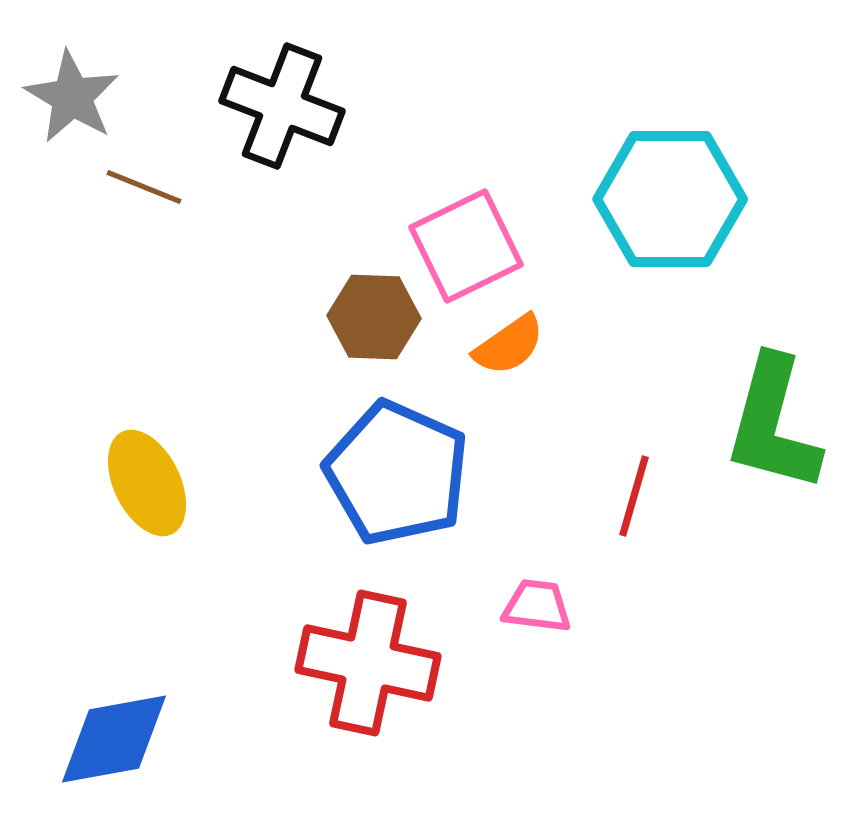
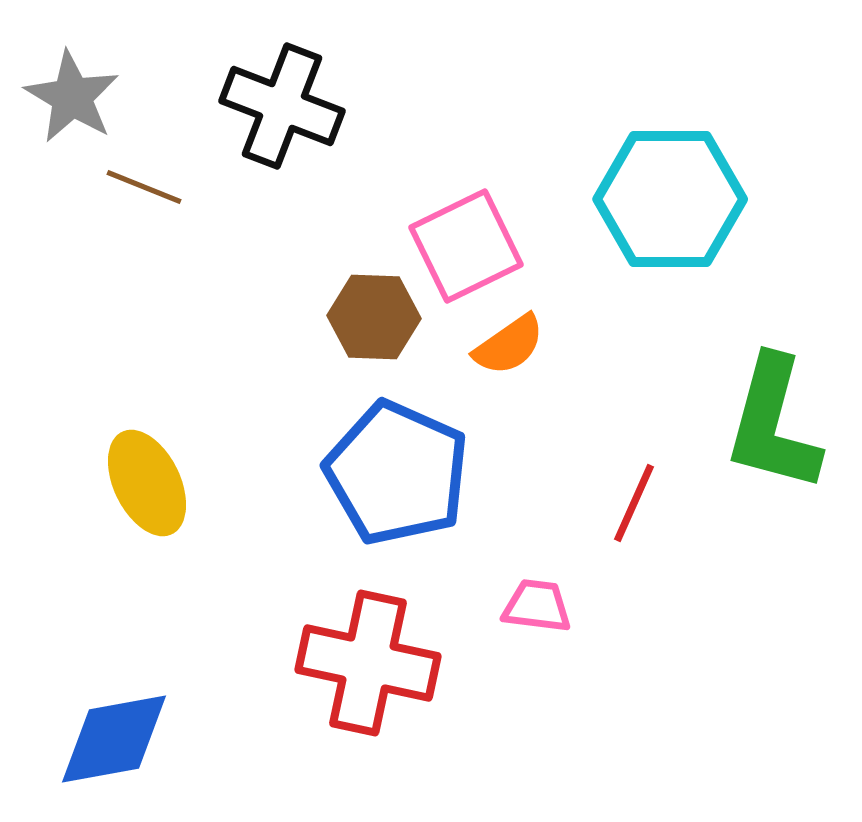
red line: moved 7 px down; rotated 8 degrees clockwise
